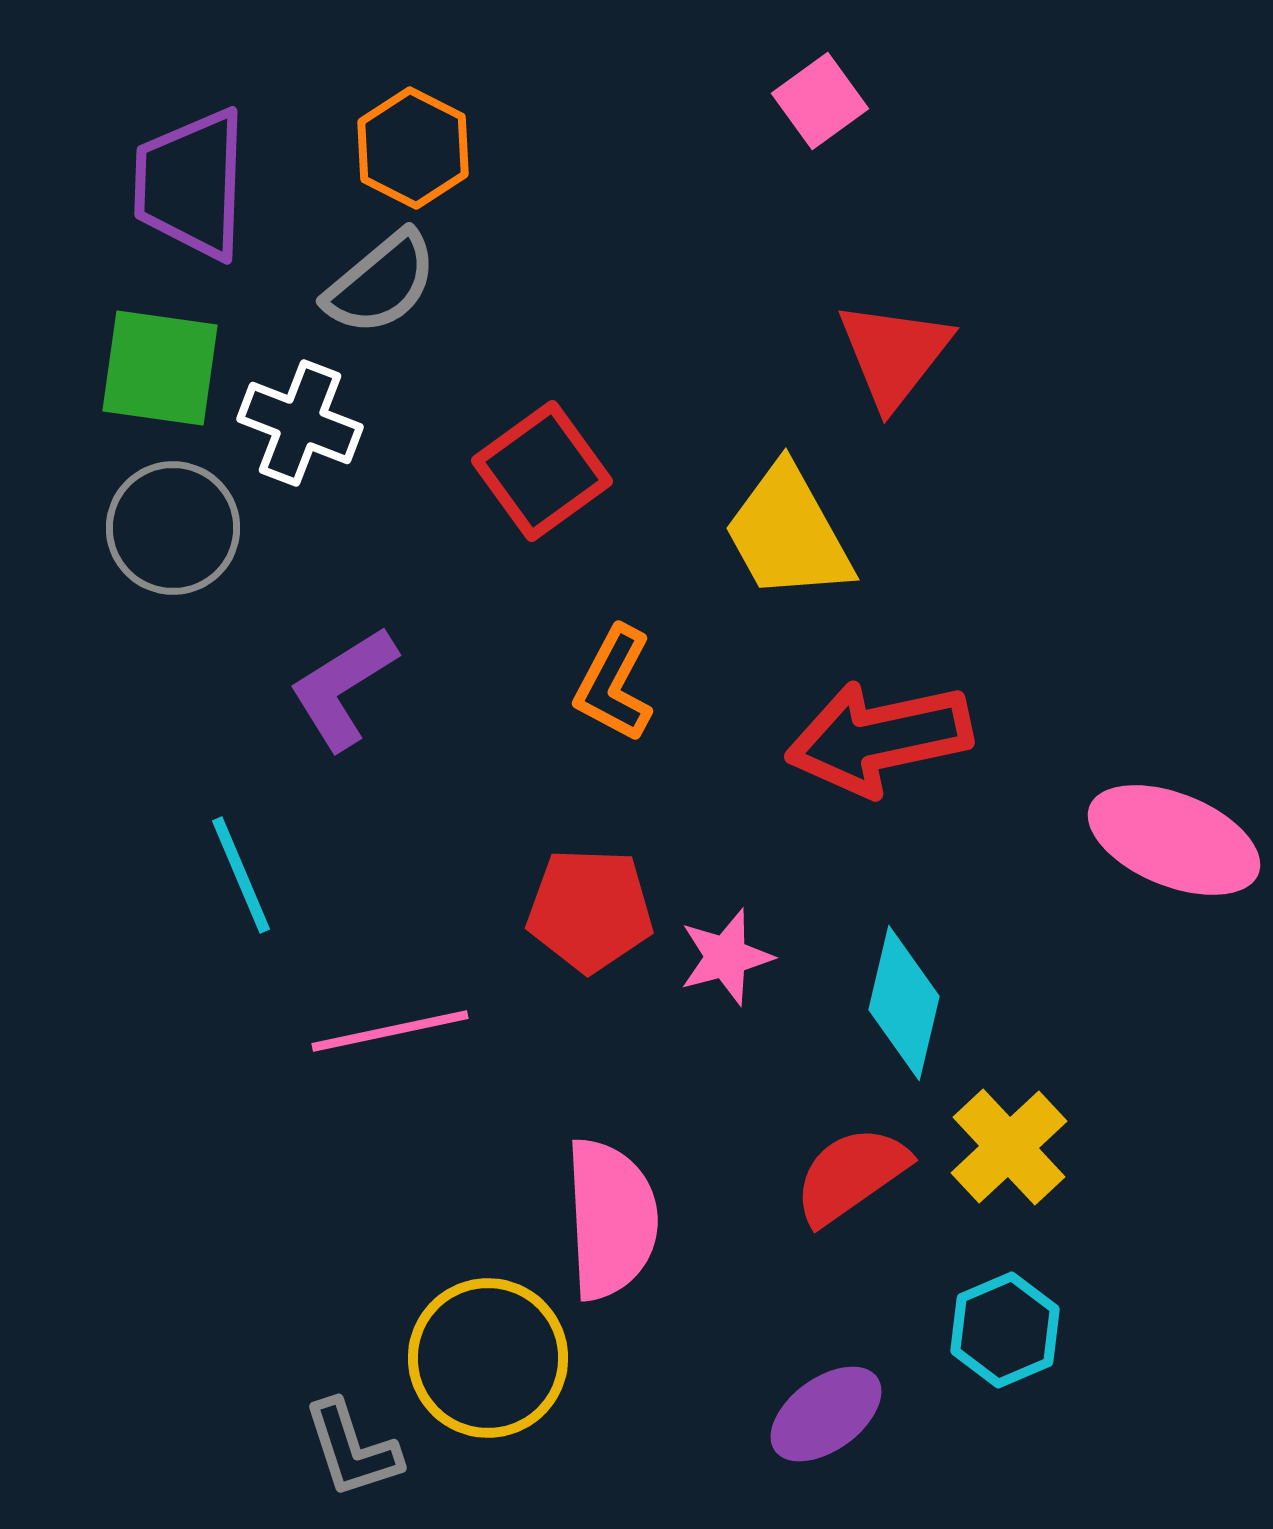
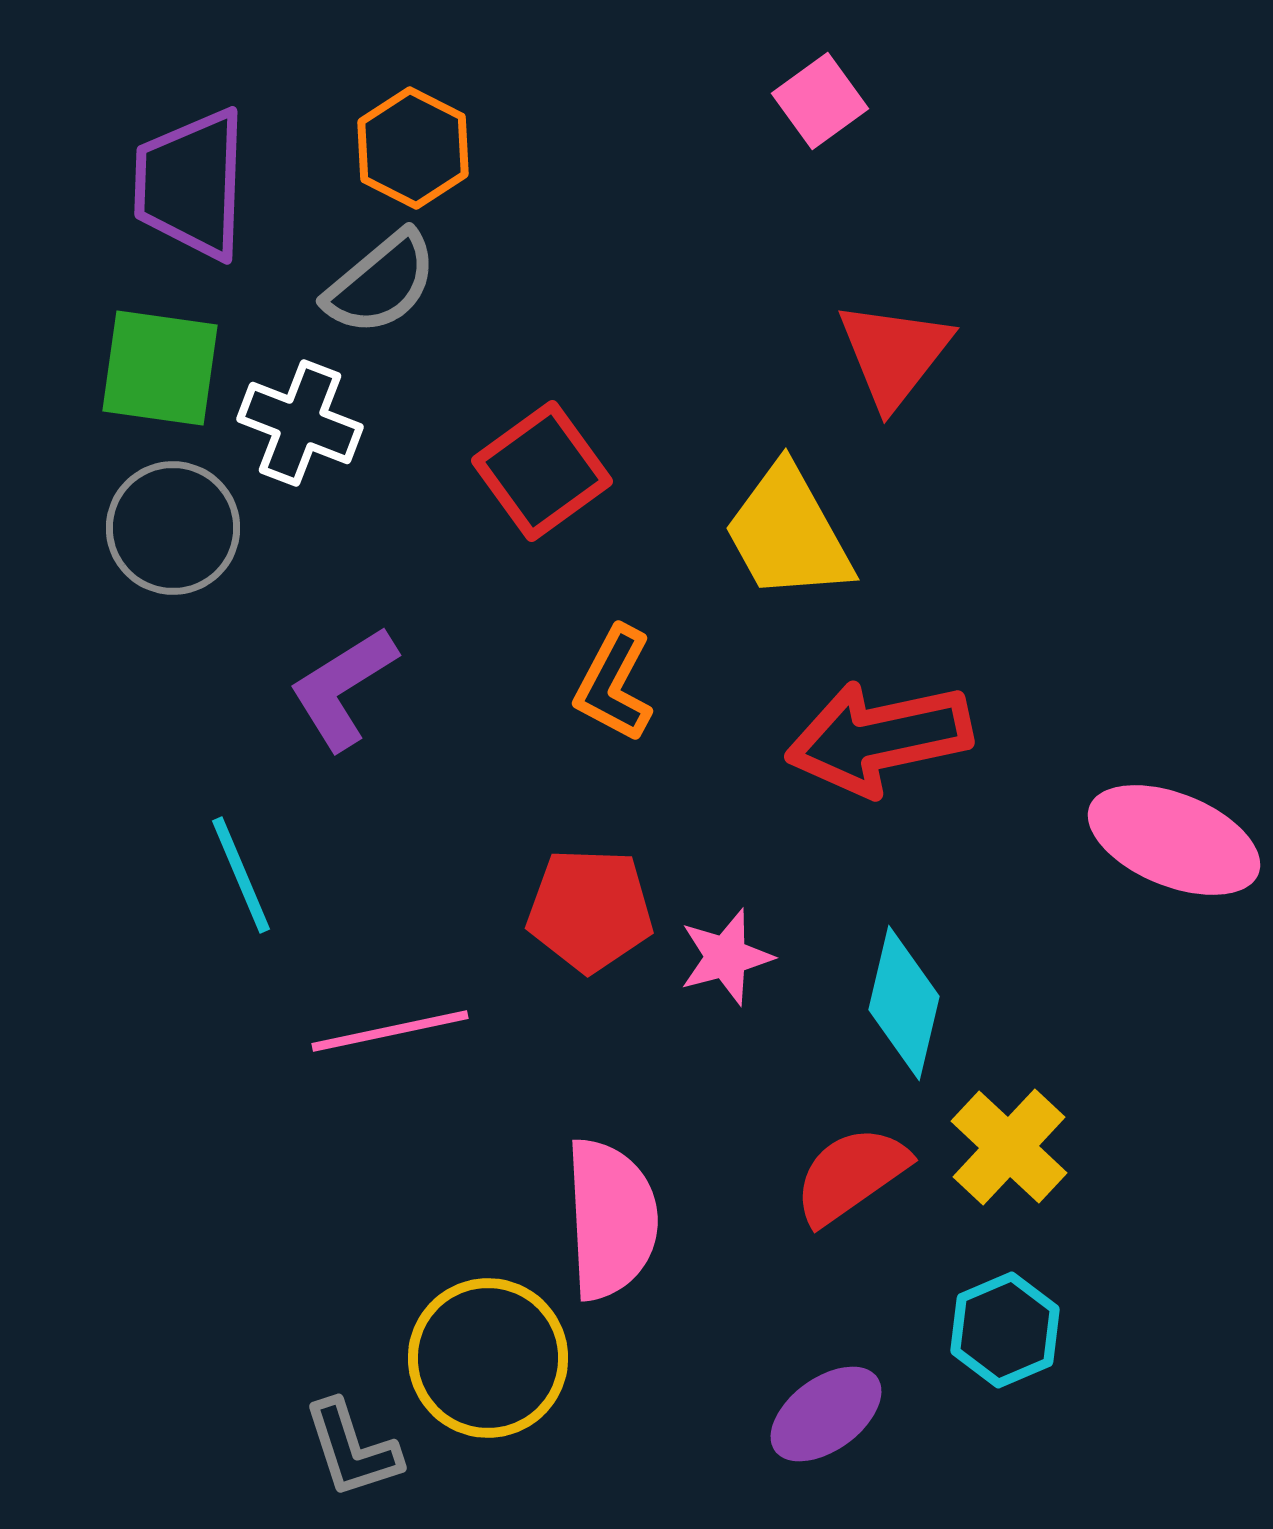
yellow cross: rotated 4 degrees counterclockwise
